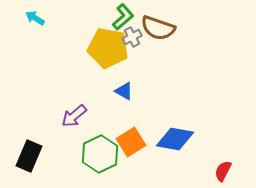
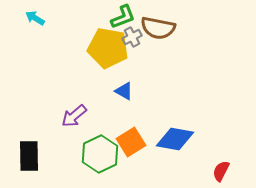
green L-shape: rotated 20 degrees clockwise
brown semicircle: rotated 8 degrees counterclockwise
black rectangle: rotated 24 degrees counterclockwise
red semicircle: moved 2 px left
